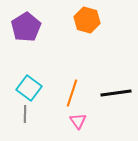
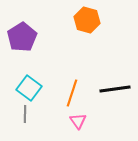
purple pentagon: moved 4 px left, 10 px down
black line: moved 1 px left, 4 px up
